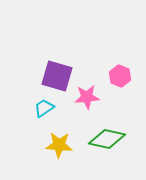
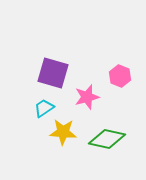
purple square: moved 4 px left, 3 px up
pink star: rotated 10 degrees counterclockwise
yellow star: moved 4 px right, 13 px up
